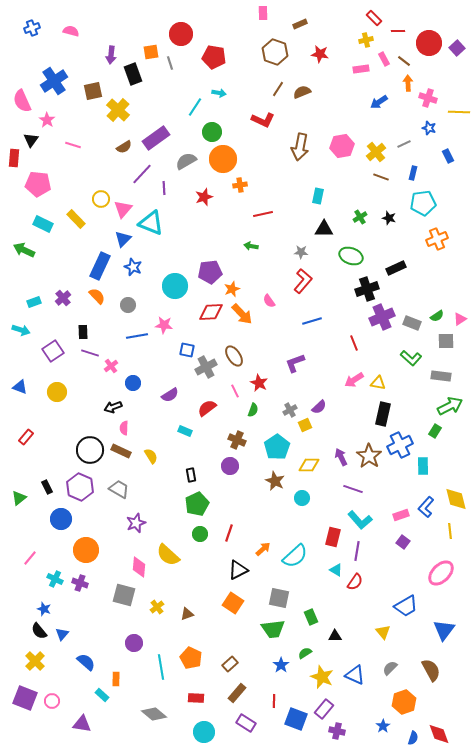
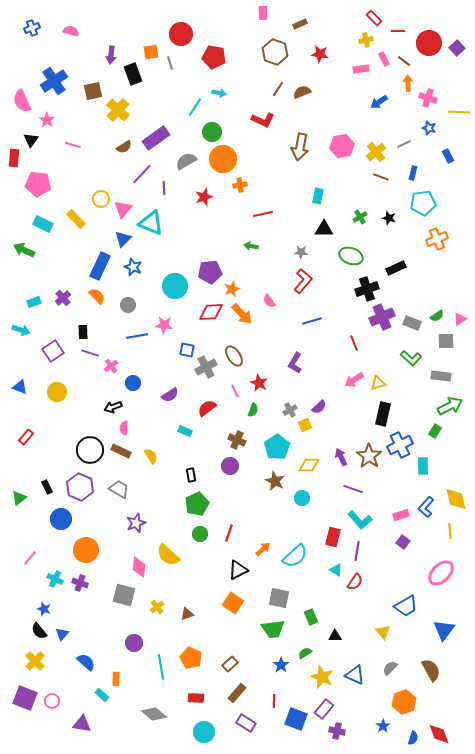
purple L-shape at (295, 363): rotated 40 degrees counterclockwise
yellow triangle at (378, 383): rotated 28 degrees counterclockwise
